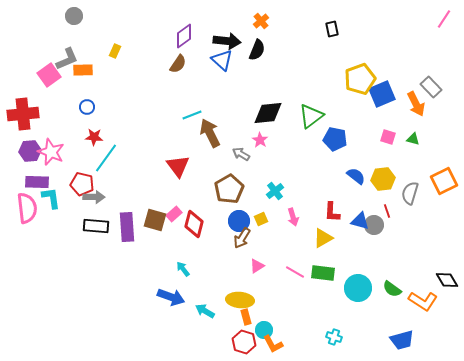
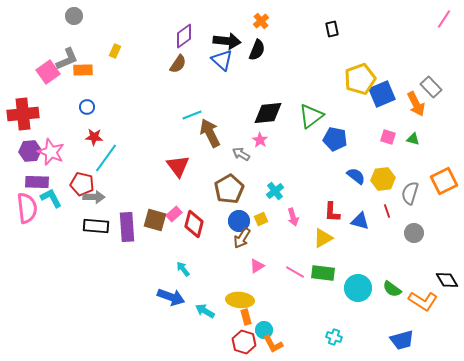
pink square at (49, 75): moved 1 px left, 3 px up
cyan L-shape at (51, 198): rotated 20 degrees counterclockwise
gray circle at (374, 225): moved 40 px right, 8 px down
